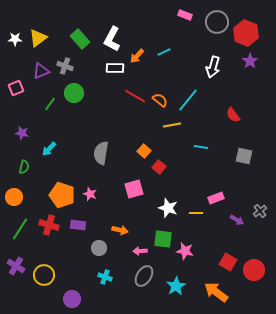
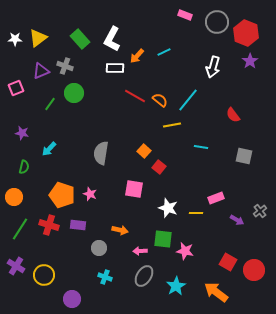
pink square at (134, 189): rotated 24 degrees clockwise
